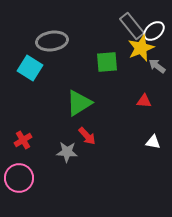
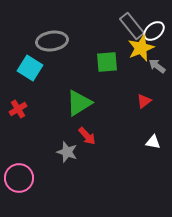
red triangle: rotated 42 degrees counterclockwise
red cross: moved 5 px left, 31 px up
gray star: rotated 15 degrees clockwise
